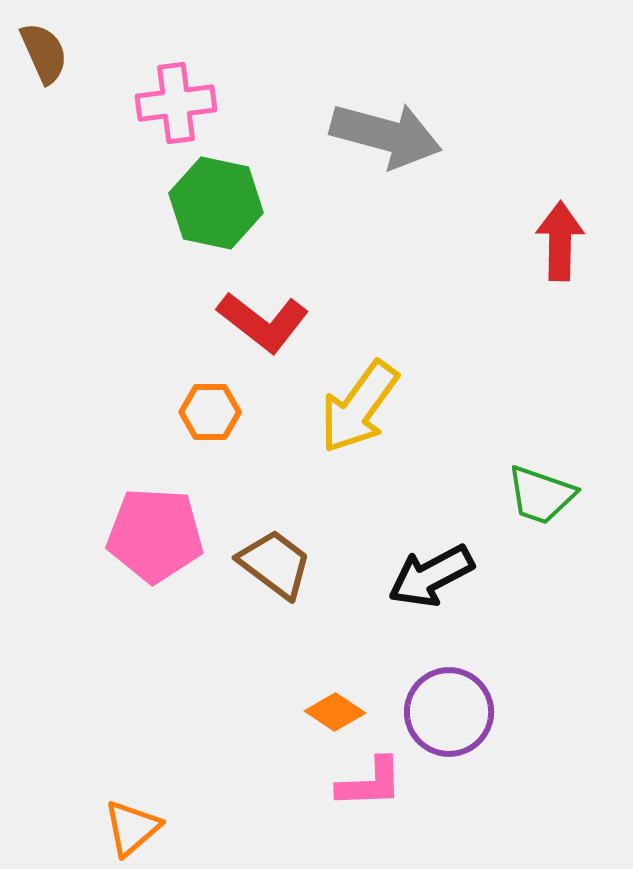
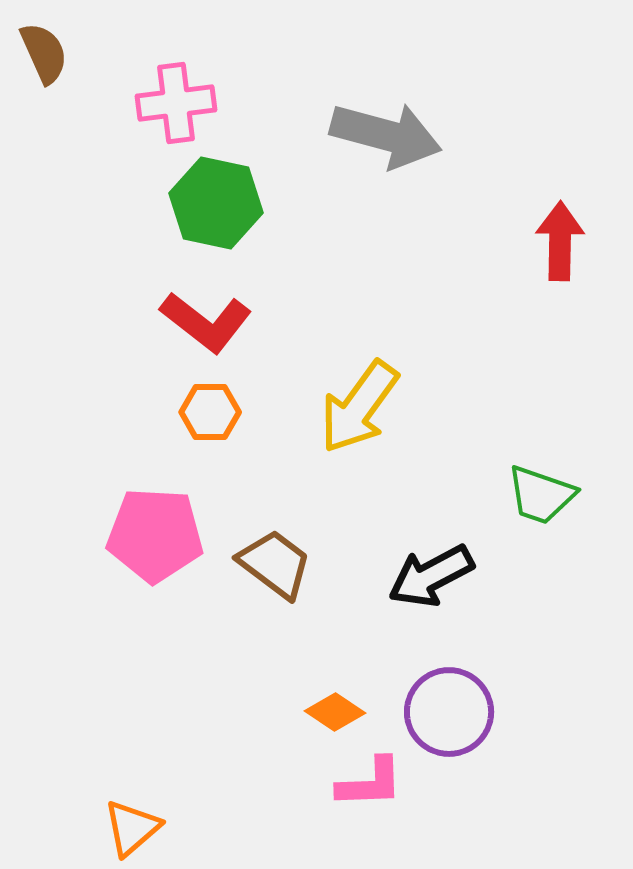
red L-shape: moved 57 px left
